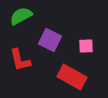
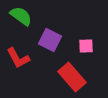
green semicircle: rotated 65 degrees clockwise
red L-shape: moved 2 px left, 2 px up; rotated 15 degrees counterclockwise
red rectangle: rotated 20 degrees clockwise
